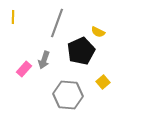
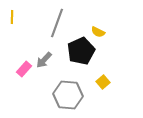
yellow line: moved 1 px left
gray arrow: rotated 24 degrees clockwise
